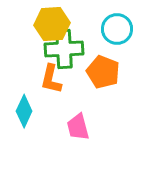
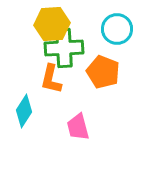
green cross: moved 1 px up
cyan diamond: rotated 8 degrees clockwise
